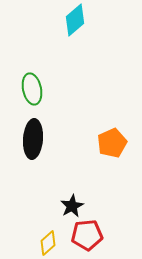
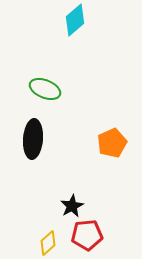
green ellipse: moved 13 px right; rotated 56 degrees counterclockwise
